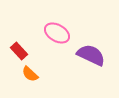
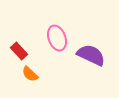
pink ellipse: moved 5 px down; rotated 40 degrees clockwise
